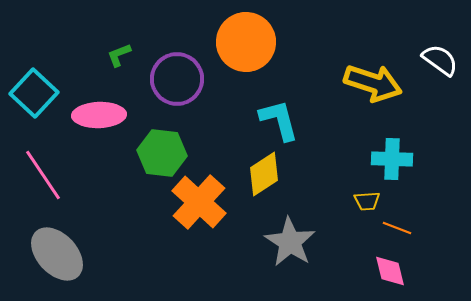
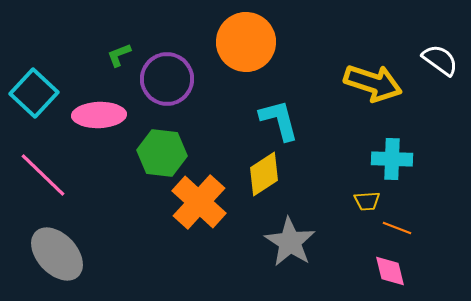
purple circle: moved 10 px left
pink line: rotated 12 degrees counterclockwise
